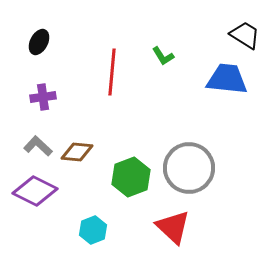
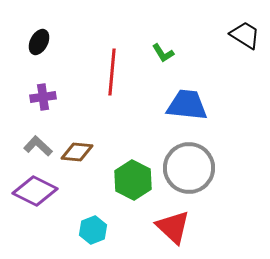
green L-shape: moved 3 px up
blue trapezoid: moved 40 px left, 26 px down
green hexagon: moved 2 px right, 3 px down; rotated 12 degrees counterclockwise
